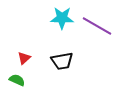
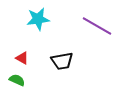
cyan star: moved 24 px left, 1 px down; rotated 10 degrees counterclockwise
red triangle: moved 2 px left; rotated 48 degrees counterclockwise
